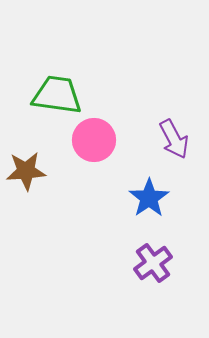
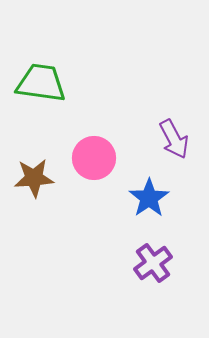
green trapezoid: moved 16 px left, 12 px up
pink circle: moved 18 px down
brown star: moved 8 px right, 7 px down
